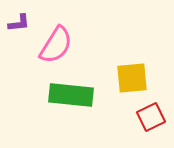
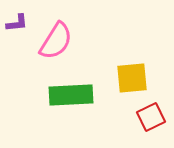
purple L-shape: moved 2 px left
pink semicircle: moved 4 px up
green rectangle: rotated 9 degrees counterclockwise
